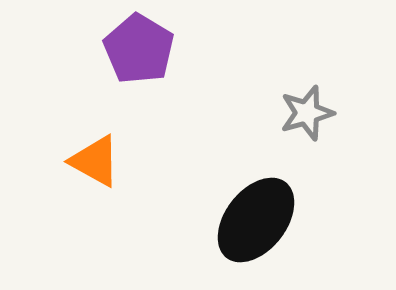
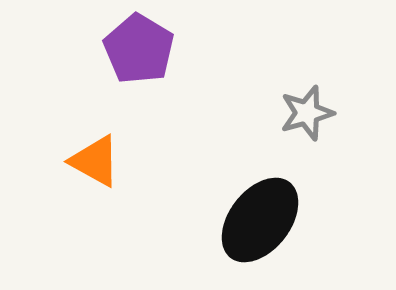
black ellipse: moved 4 px right
